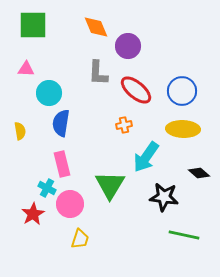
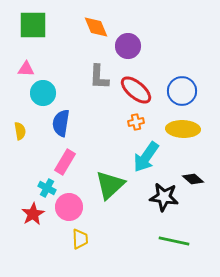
gray L-shape: moved 1 px right, 4 px down
cyan circle: moved 6 px left
orange cross: moved 12 px right, 3 px up
pink rectangle: moved 3 px right, 2 px up; rotated 45 degrees clockwise
black diamond: moved 6 px left, 6 px down
green triangle: rotated 16 degrees clockwise
pink circle: moved 1 px left, 3 px down
green line: moved 10 px left, 6 px down
yellow trapezoid: rotated 20 degrees counterclockwise
